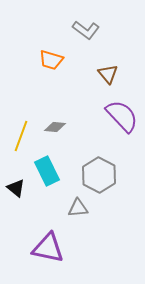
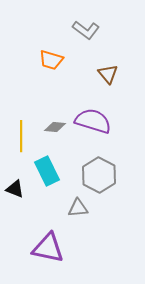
purple semicircle: moved 29 px left, 5 px down; rotated 30 degrees counterclockwise
yellow line: rotated 20 degrees counterclockwise
black triangle: moved 1 px left, 1 px down; rotated 18 degrees counterclockwise
